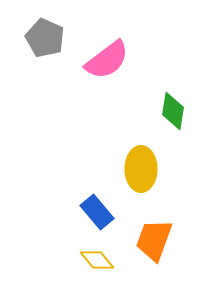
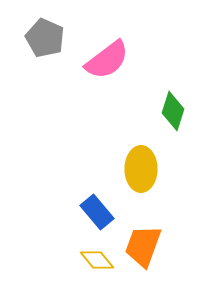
green diamond: rotated 9 degrees clockwise
orange trapezoid: moved 11 px left, 6 px down
